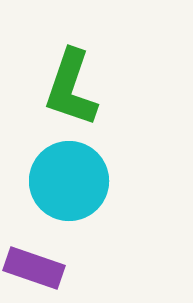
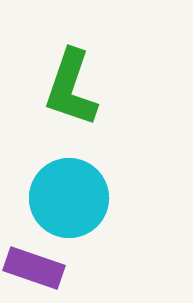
cyan circle: moved 17 px down
